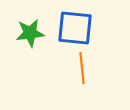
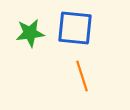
orange line: moved 8 px down; rotated 12 degrees counterclockwise
